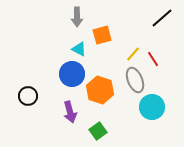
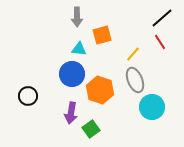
cyan triangle: rotated 21 degrees counterclockwise
red line: moved 7 px right, 17 px up
purple arrow: moved 1 px right, 1 px down; rotated 25 degrees clockwise
green square: moved 7 px left, 2 px up
